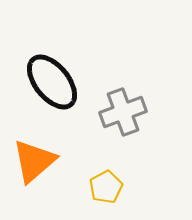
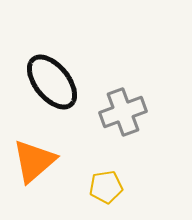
yellow pentagon: rotated 20 degrees clockwise
